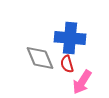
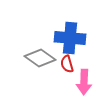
gray diamond: rotated 32 degrees counterclockwise
pink arrow: moved 2 px right; rotated 30 degrees counterclockwise
